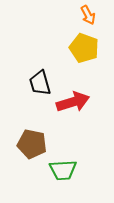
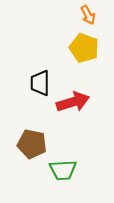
black trapezoid: rotated 16 degrees clockwise
